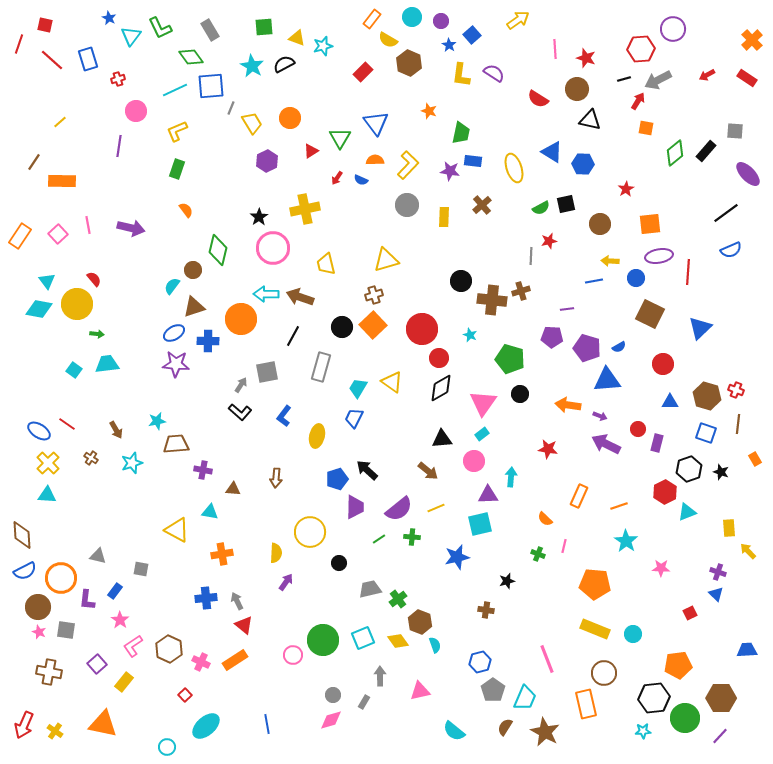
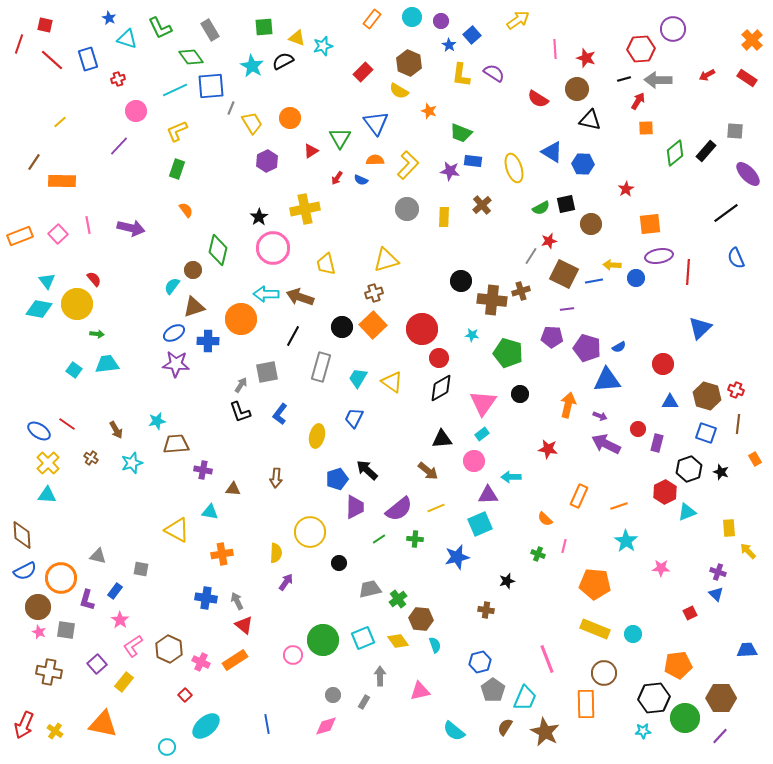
cyan triangle at (131, 36): moved 4 px left, 3 px down; rotated 50 degrees counterclockwise
yellow semicircle at (388, 40): moved 11 px right, 51 px down
black semicircle at (284, 64): moved 1 px left, 3 px up
gray arrow at (658, 80): rotated 28 degrees clockwise
orange square at (646, 128): rotated 14 degrees counterclockwise
green trapezoid at (461, 133): rotated 100 degrees clockwise
purple line at (119, 146): rotated 35 degrees clockwise
gray circle at (407, 205): moved 4 px down
brown circle at (600, 224): moved 9 px left
orange rectangle at (20, 236): rotated 35 degrees clockwise
blue semicircle at (731, 250): moved 5 px right, 8 px down; rotated 90 degrees clockwise
gray line at (531, 256): rotated 30 degrees clockwise
yellow arrow at (610, 261): moved 2 px right, 4 px down
brown cross at (374, 295): moved 2 px up
brown square at (650, 314): moved 86 px left, 40 px up
cyan star at (470, 335): moved 2 px right; rotated 16 degrees counterclockwise
green pentagon at (510, 359): moved 2 px left, 6 px up
cyan trapezoid at (358, 388): moved 10 px up
orange arrow at (568, 405): rotated 95 degrees clockwise
black L-shape at (240, 412): rotated 30 degrees clockwise
blue L-shape at (284, 416): moved 4 px left, 2 px up
cyan arrow at (511, 477): rotated 96 degrees counterclockwise
cyan square at (480, 524): rotated 10 degrees counterclockwise
green cross at (412, 537): moved 3 px right, 2 px down
blue cross at (206, 598): rotated 15 degrees clockwise
purple L-shape at (87, 600): rotated 10 degrees clockwise
brown hexagon at (420, 622): moved 1 px right, 3 px up; rotated 15 degrees counterclockwise
orange rectangle at (586, 704): rotated 12 degrees clockwise
pink diamond at (331, 720): moved 5 px left, 6 px down
